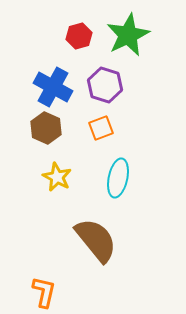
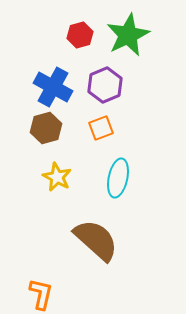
red hexagon: moved 1 px right, 1 px up
purple hexagon: rotated 20 degrees clockwise
brown hexagon: rotated 20 degrees clockwise
brown semicircle: rotated 9 degrees counterclockwise
orange L-shape: moved 3 px left, 2 px down
